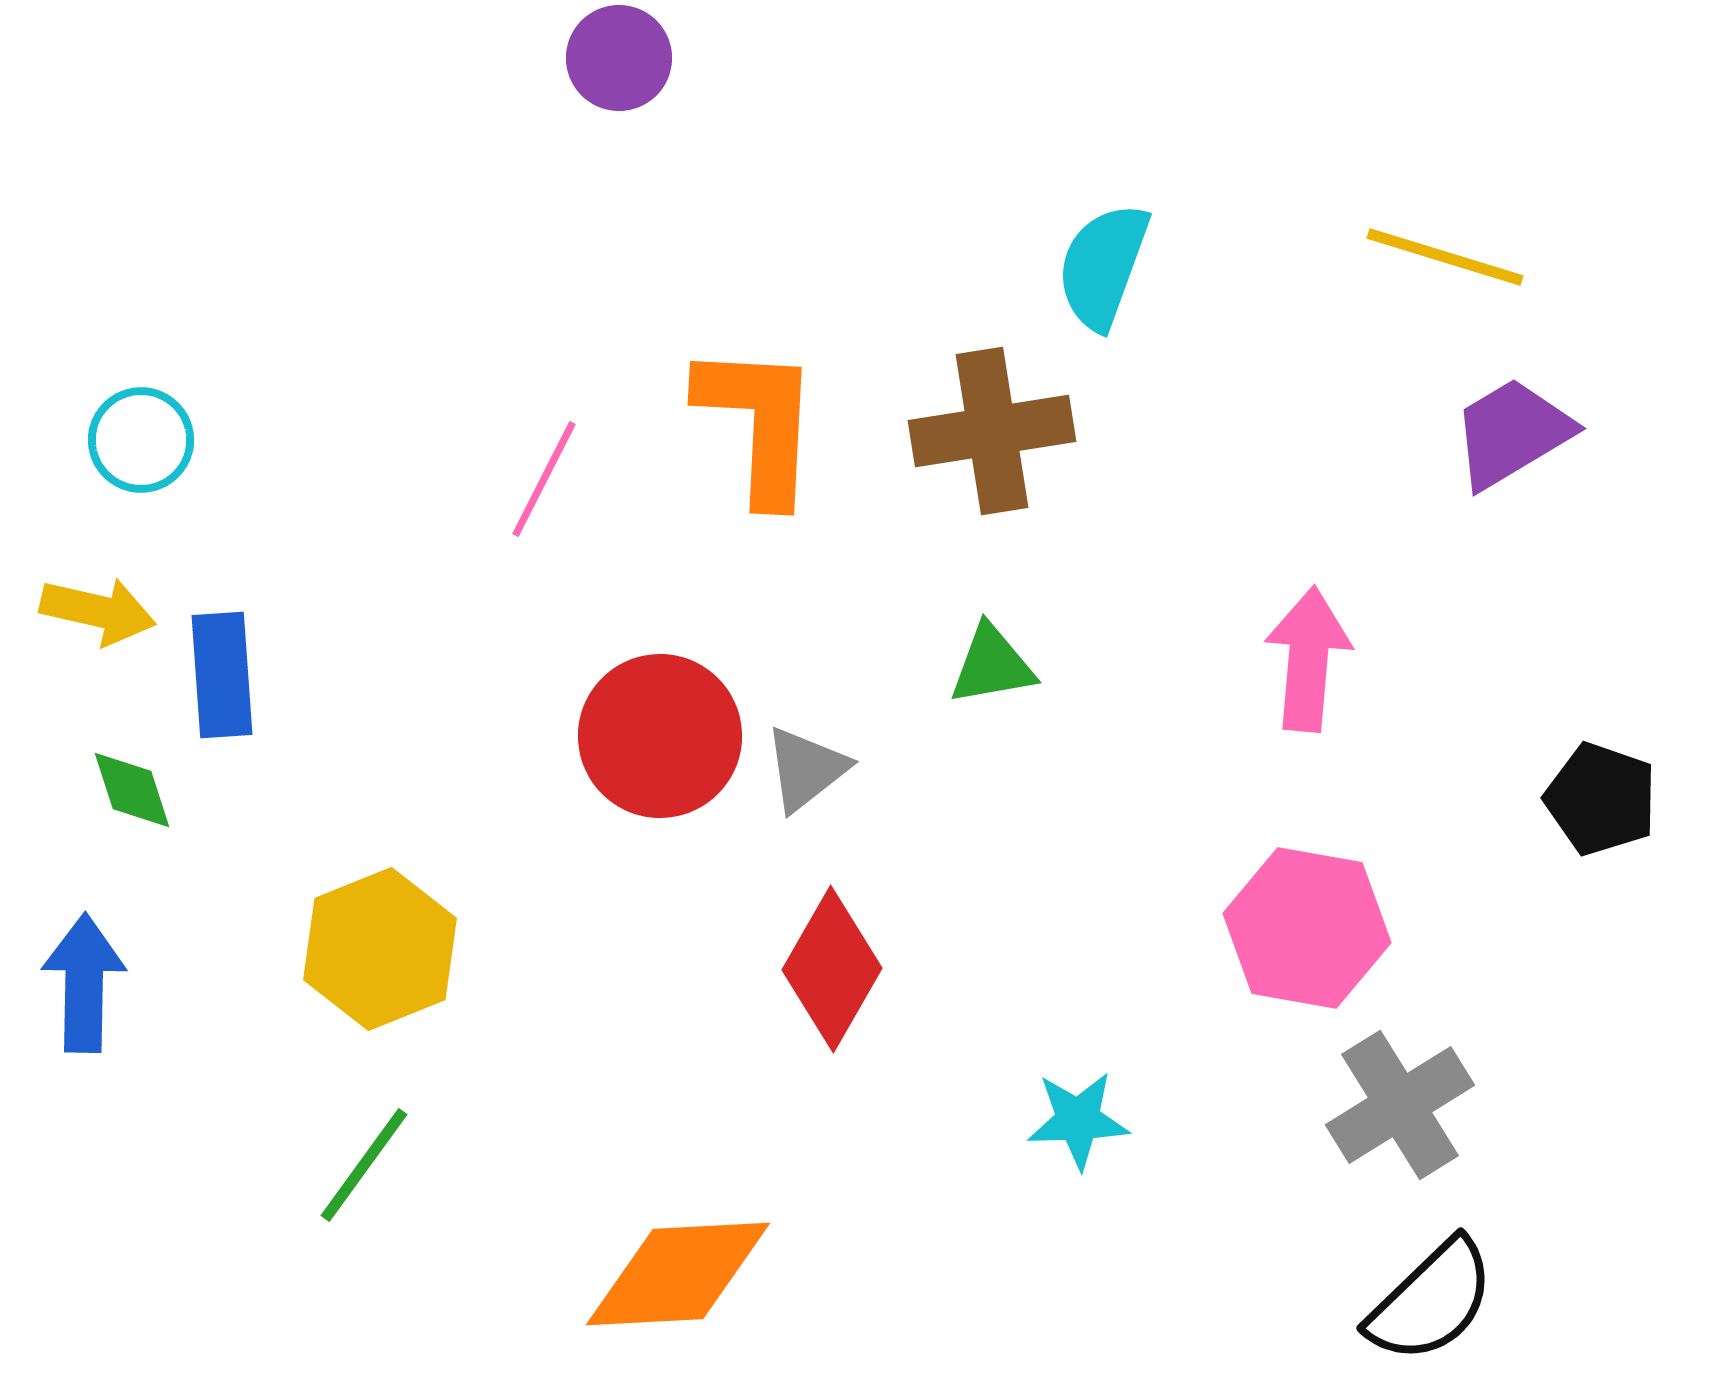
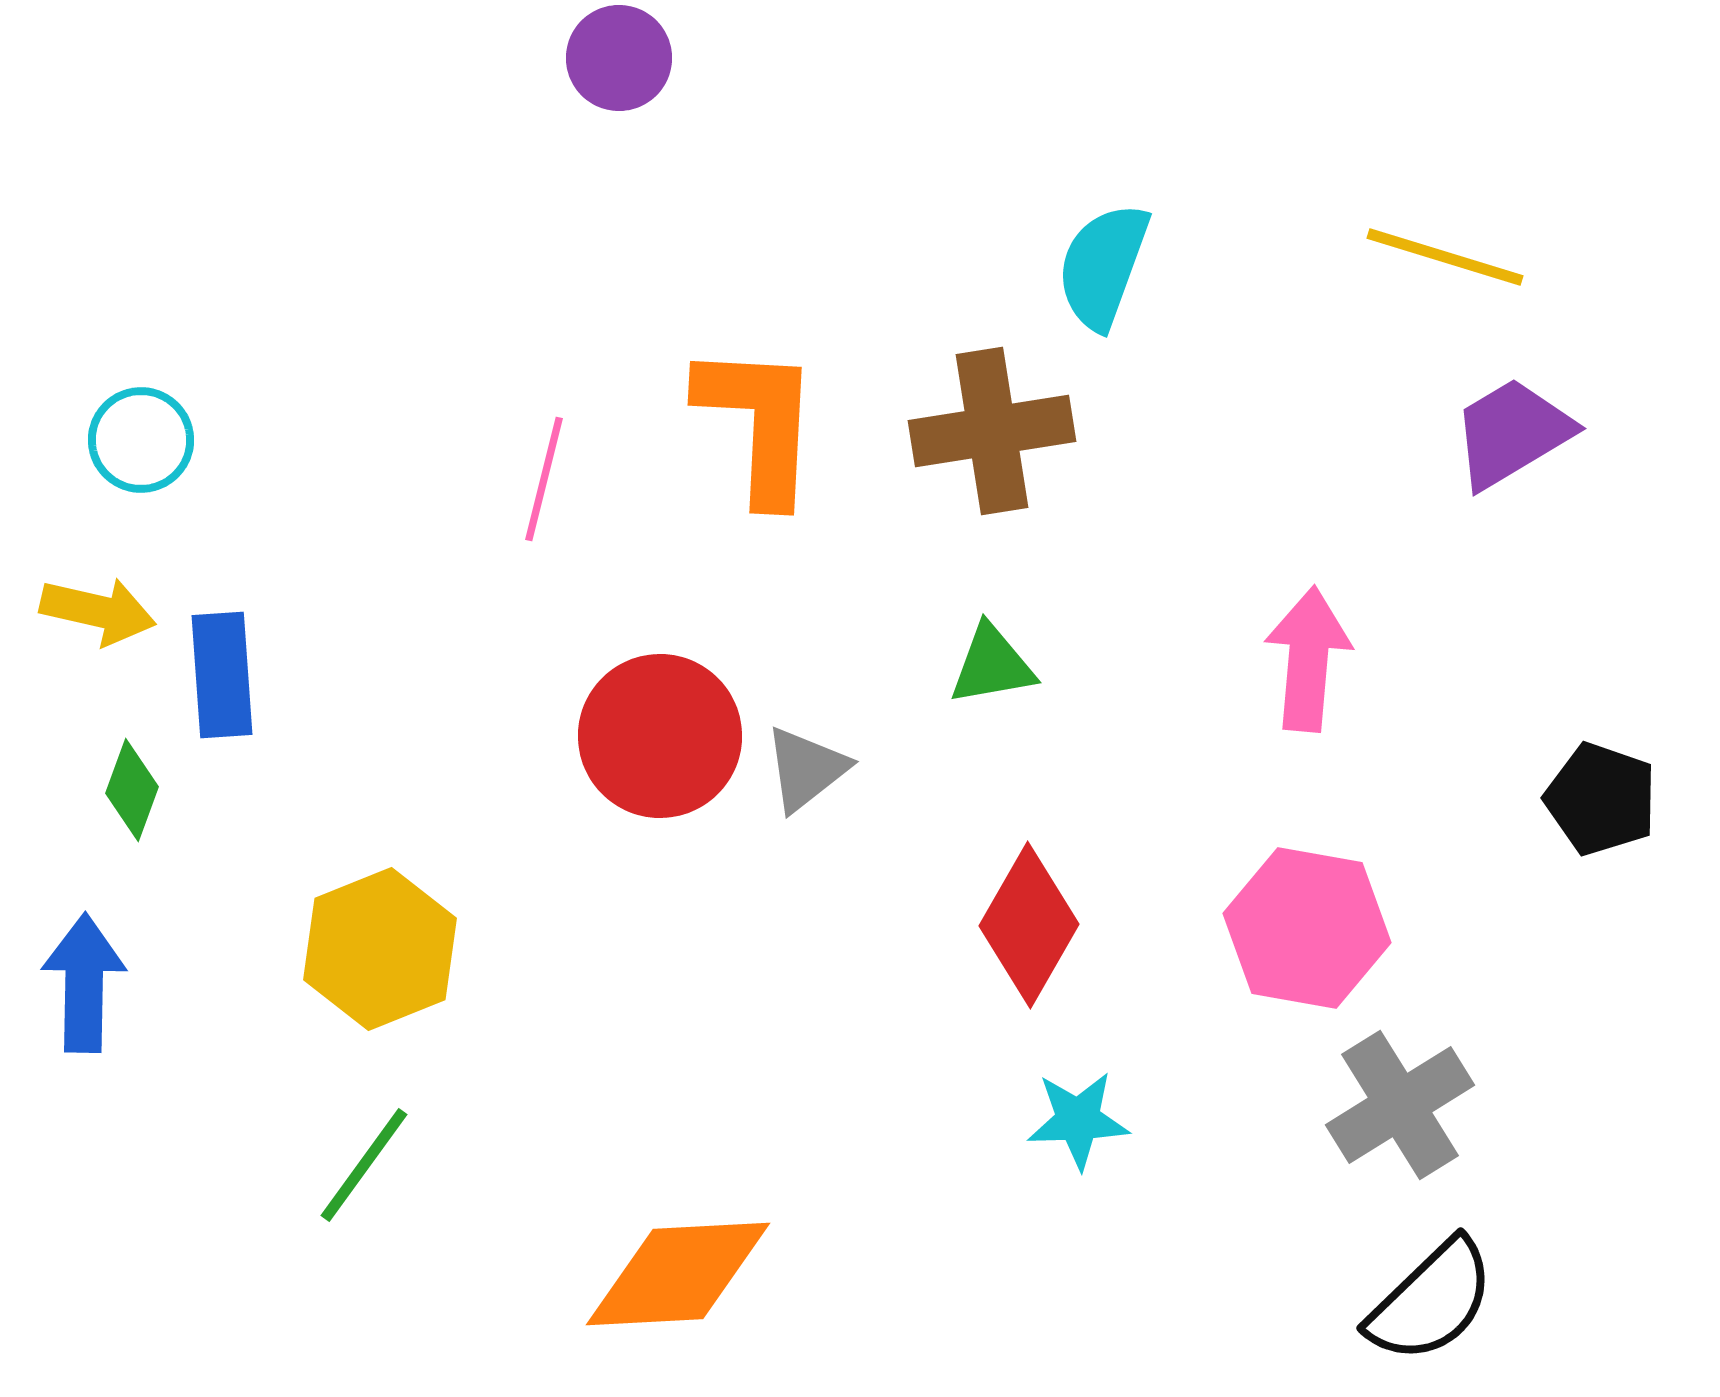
pink line: rotated 13 degrees counterclockwise
green diamond: rotated 38 degrees clockwise
red diamond: moved 197 px right, 44 px up
